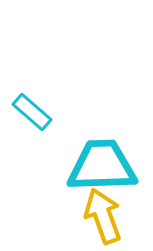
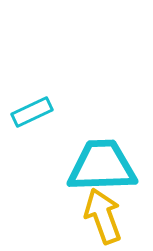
cyan rectangle: rotated 66 degrees counterclockwise
